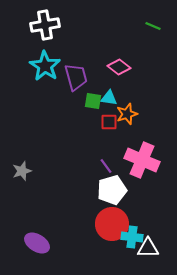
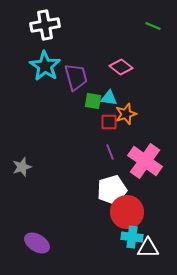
pink diamond: moved 2 px right
orange star: moved 1 px left
pink cross: moved 3 px right, 1 px down; rotated 12 degrees clockwise
purple line: moved 4 px right, 14 px up; rotated 14 degrees clockwise
gray star: moved 4 px up
red circle: moved 15 px right, 12 px up
